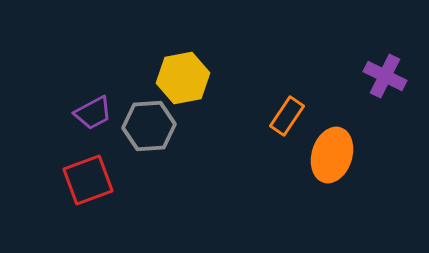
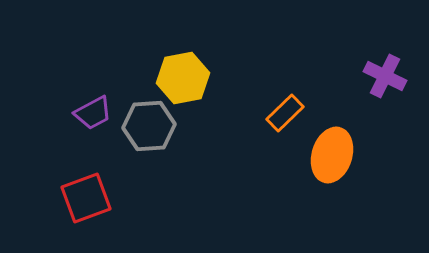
orange rectangle: moved 2 px left, 3 px up; rotated 12 degrees clockwise
red square: moved 2 px left, 18 px down
